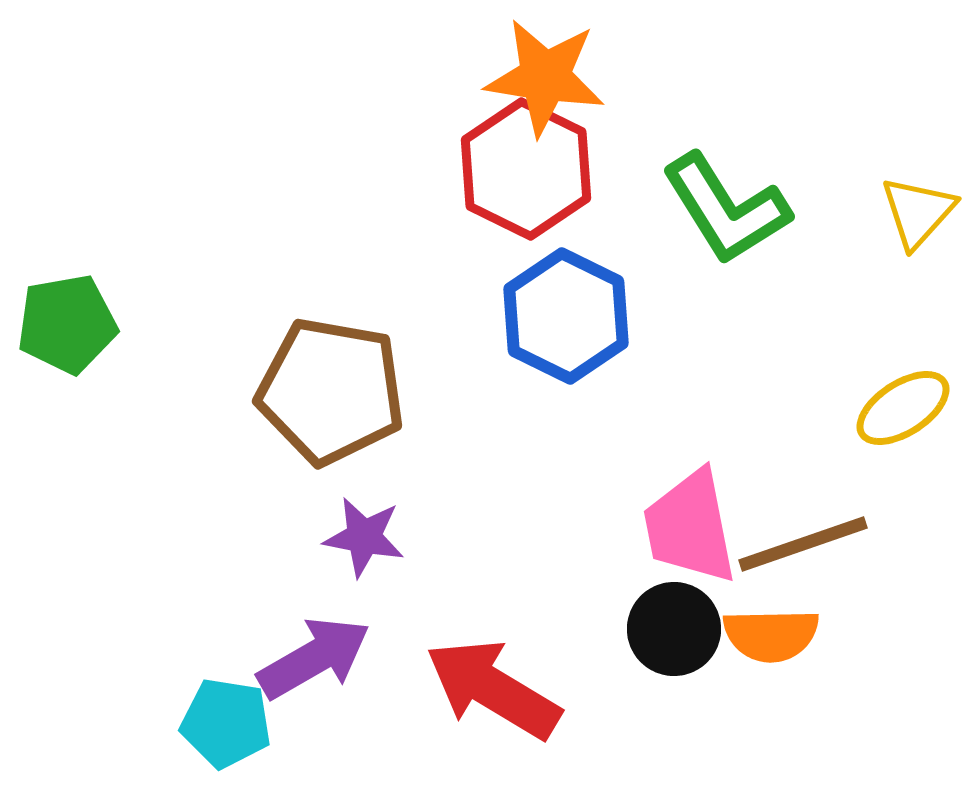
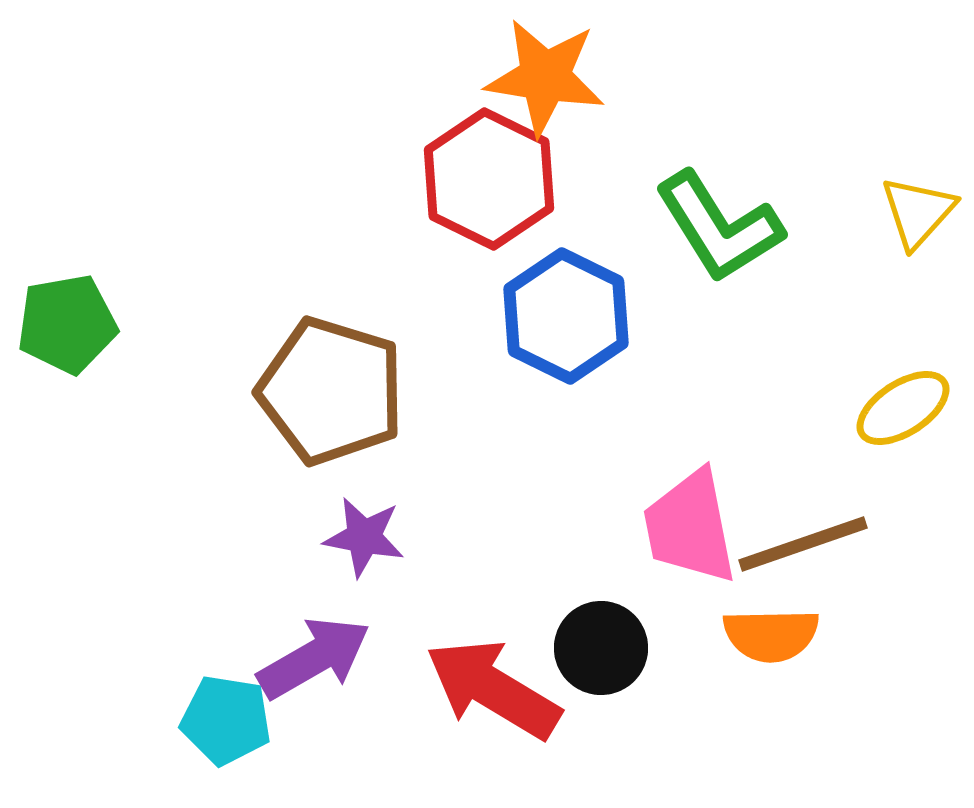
red hexagon: moved 37 px left, 10 px down
green L-shape: moved 7 px left, 18 px down
brown pentagon: rotated 7 degrees clockwise
black circle: moved 73 px left, 19 px down
cyan pentagon: moved 3 px up
